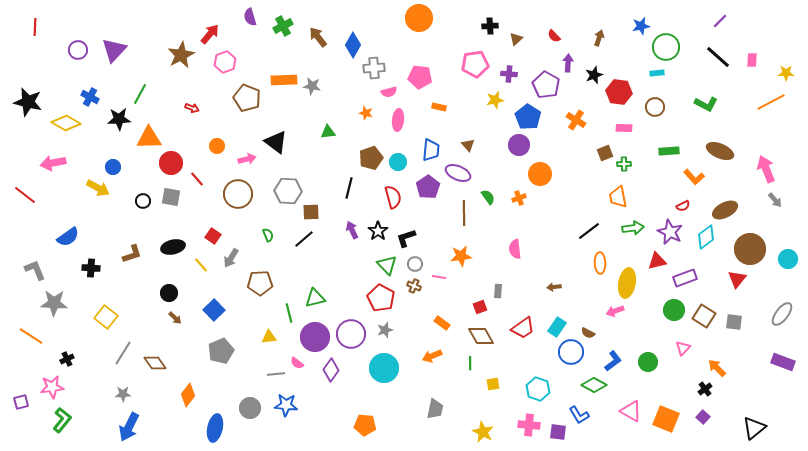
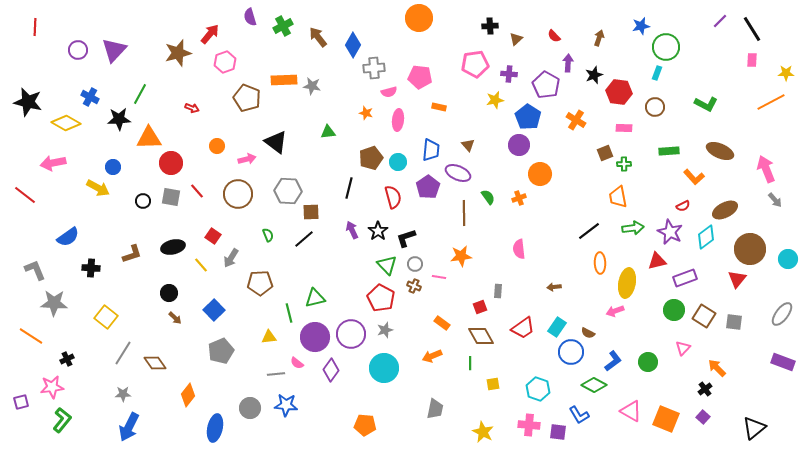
brown star at (181, 55): moved 3 px left, 2 px up; rotated 12 degrees clockwise
black line at (718, 57): moved 34 px right, 28 px up; rotated 16 degrees clockwise
cyan rectangle at (657, 73): rotated 64 degrees counterclockwise
red line at (197, 179): moved 12 px down
pink semicircle at (515, 249): moved 4 px right
